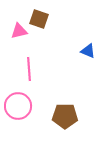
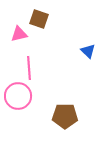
pink triangle: moved 3 px down
blue triangle: rotated 21 degrees clockwise
pink line: moved 1 px up
pink circle: moved 10 px up
